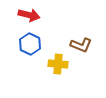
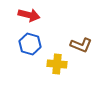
blue hexagon: rotated 10 degrees counterclockwise
yellow cross: moved 1 px left
